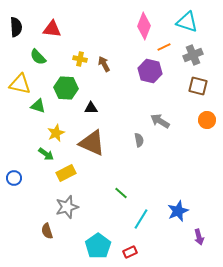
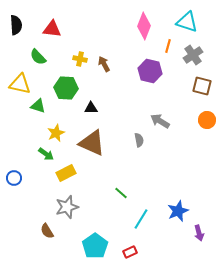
black semicircle: moved 2 px up
orange line: moved 4 px right, 1 px up; rotated 48 degrees counterclockwise
gray cross: rotated 12 degrees counterclockwise
brown square: moved 4 px right
brown semicircle: rotated 14 degrees counterclockwise
purple arrow: moved 4 px up
cyan pentagon: moved 3 px left
